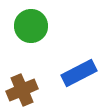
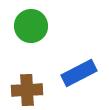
brown cross: moved 5 px right; rotated 20 degrees clockwise
